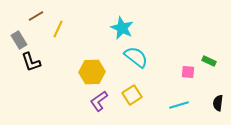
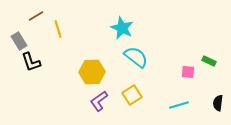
yellow line: rotated 42 degrees counterclockwise
gray rectangle: moved 1 px down
